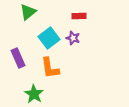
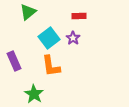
purple star: rotated 16 degrees clockwise
purple rectangle: moved 4 px left, 3 px down
orange L-shape: moved 1 px right, 2 px up
